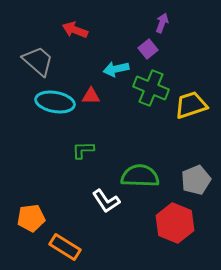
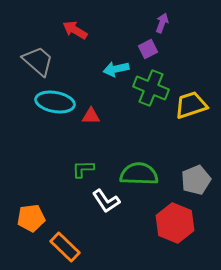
red arrow: rotated 10 degrees clockwise
purple square: rotated 12 degrees clockwise
red triangle: moved 20 px down
green L-shape: moved 19 px down
green semicircle: moved 1 px left, 2 px up
orange rectangle: rotated 12 degrees clockwise
